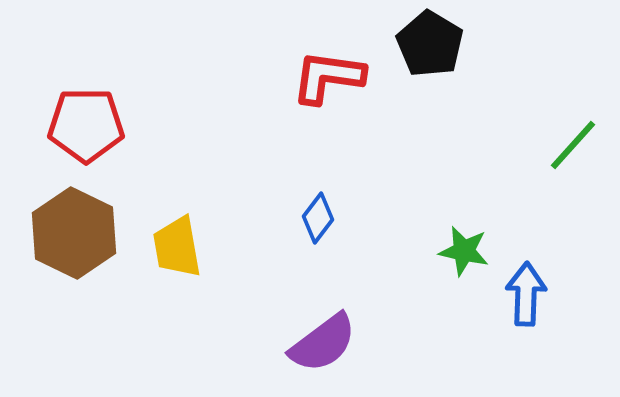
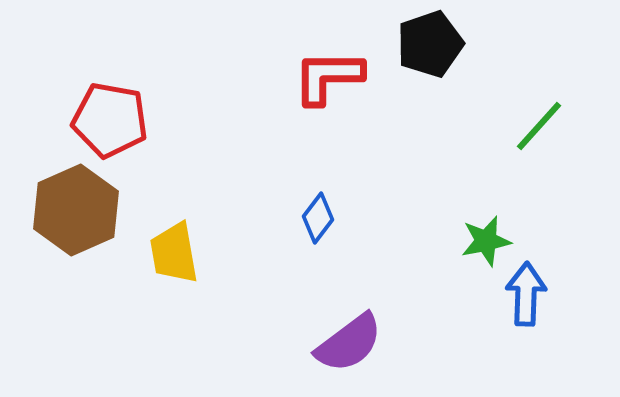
black pentagon: rotated 22 degrees clockwise
red L-shape: rotated 8 degrees counterclockwise
red pentagon: moved 24 px right, 5 px up; rotated 10 degrees clockwise
green line: moved 34 px left, 19 px up
brown hexagon: moved 2 px right, 23 px up; rotated 10 degrees clockwise
yellow trapezoid: moved 3 px left, 6 px down
green star: moved 22 px right, 10 px up; rotated 24 degrees counterclockwise
purple semicircle: moved 26 px right
